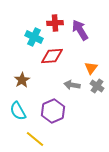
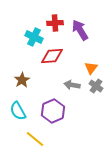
gray cross: moved 1 px left
